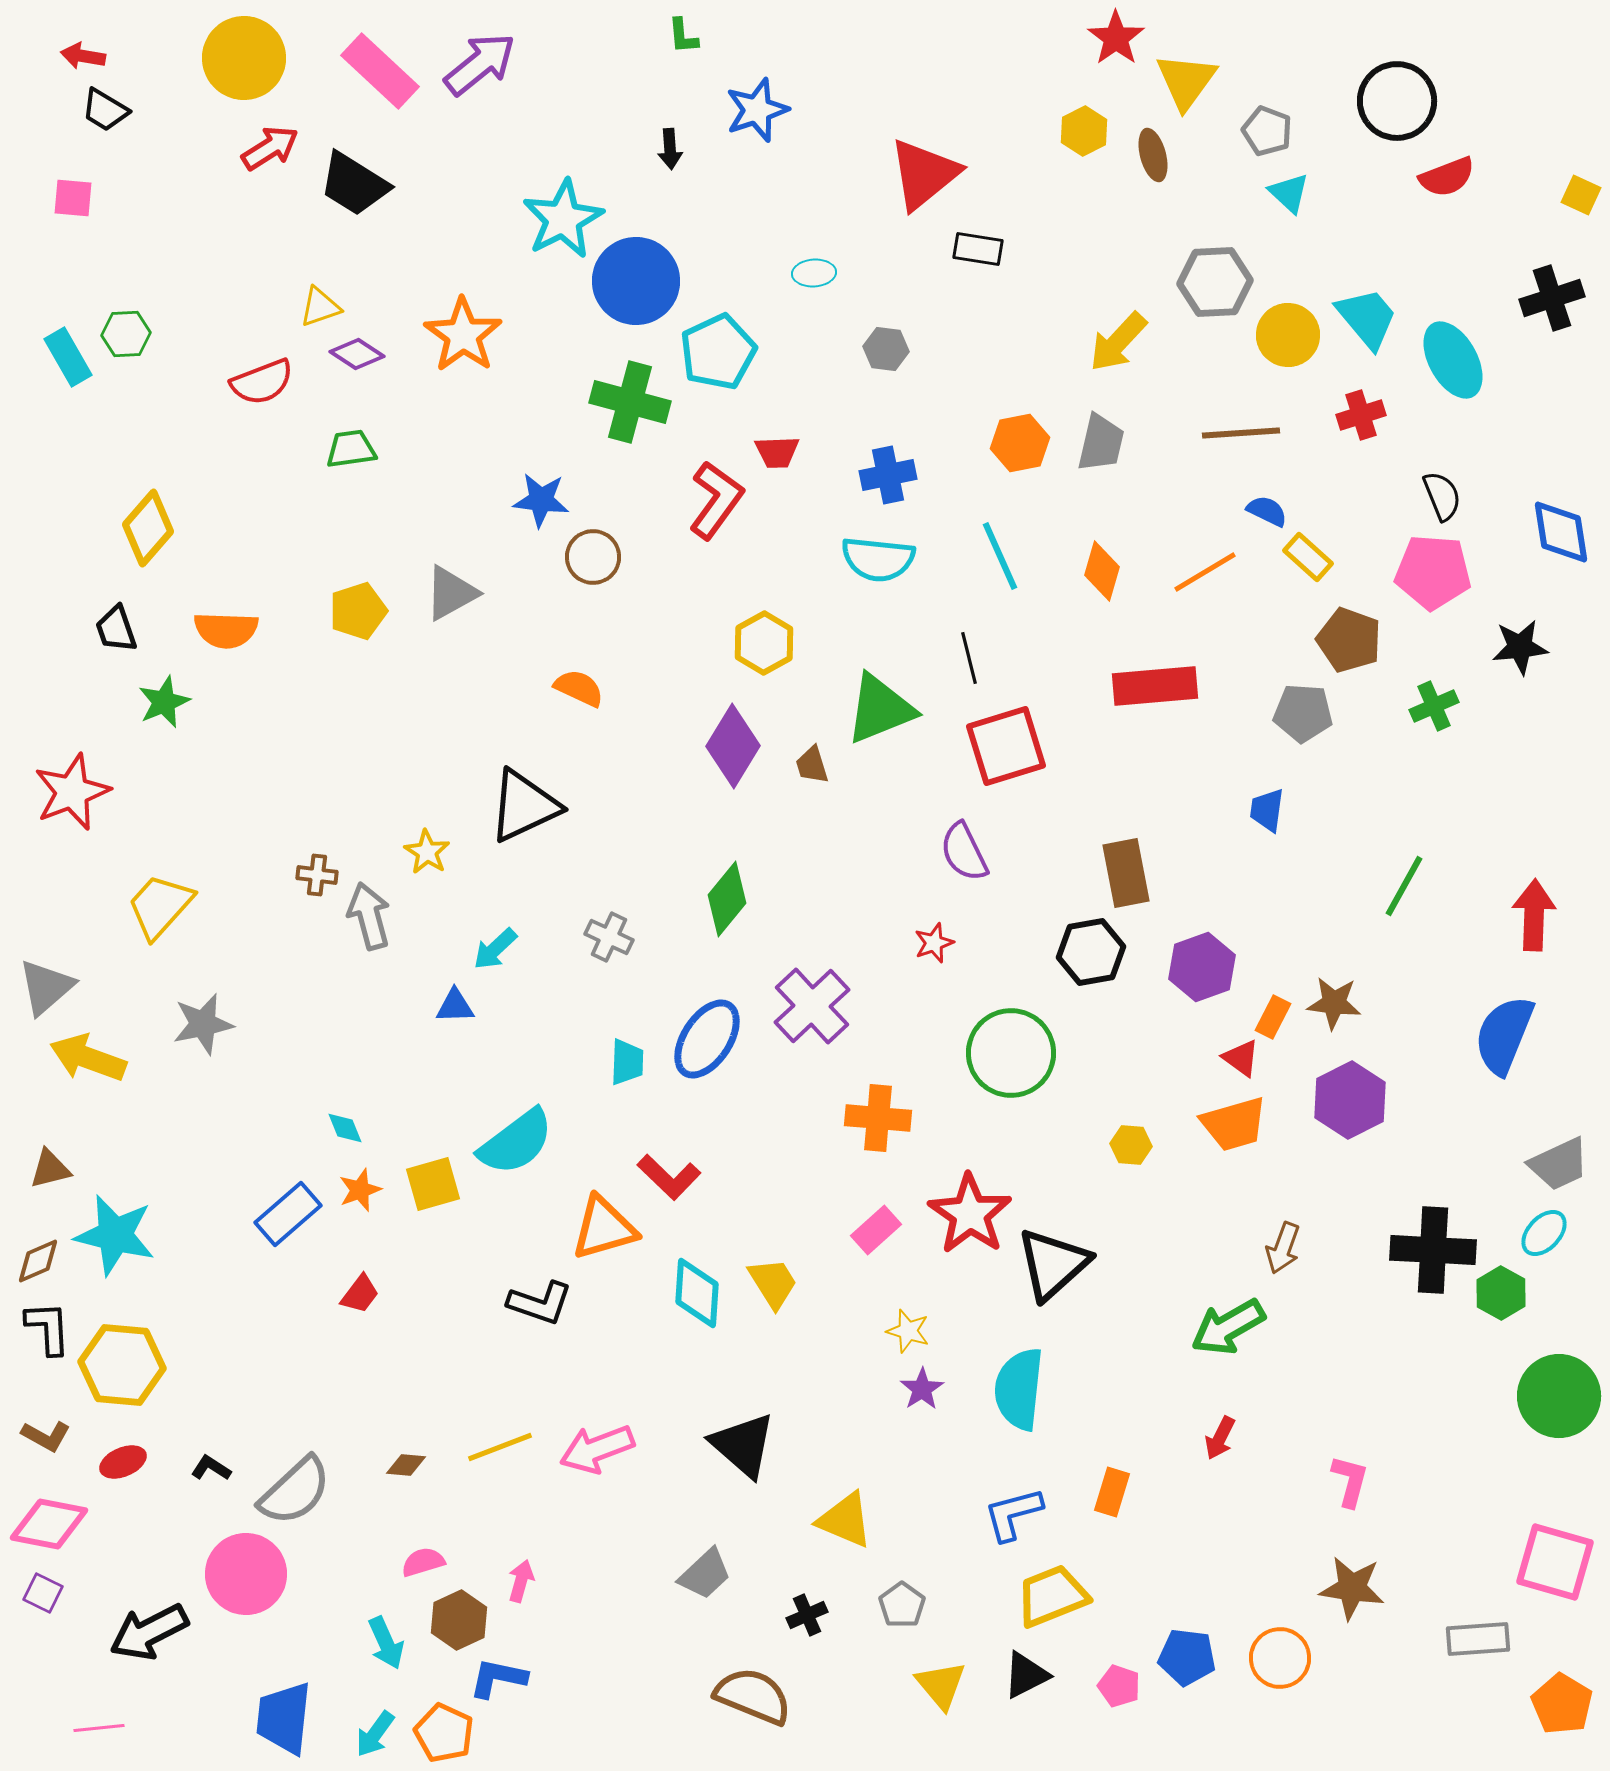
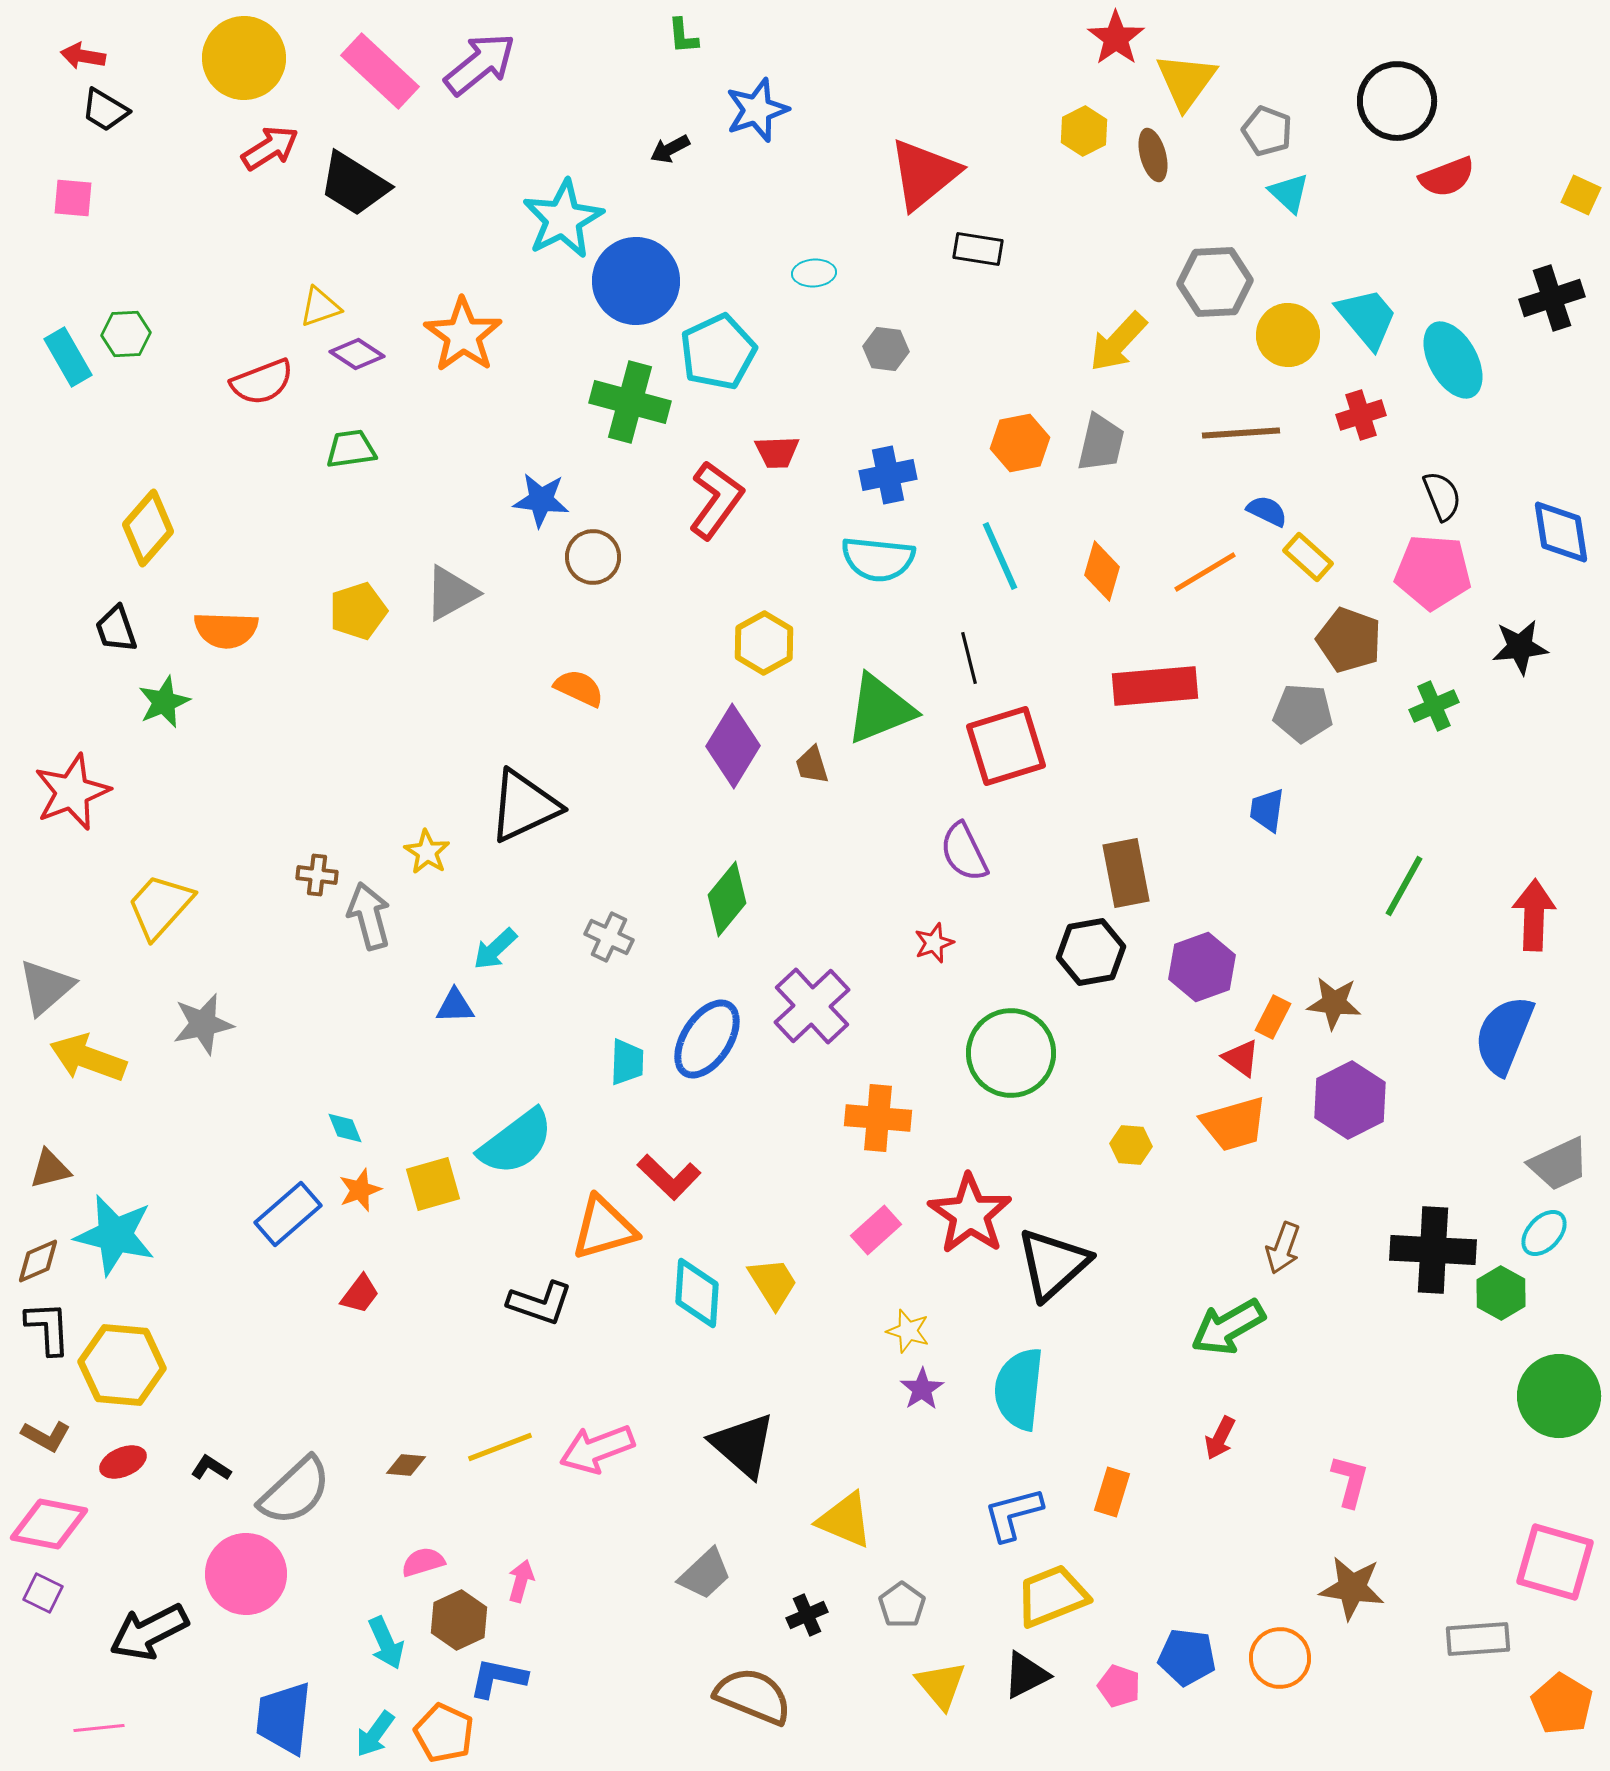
black arrow at (670, 149): rotated 66 degrees clockwise
